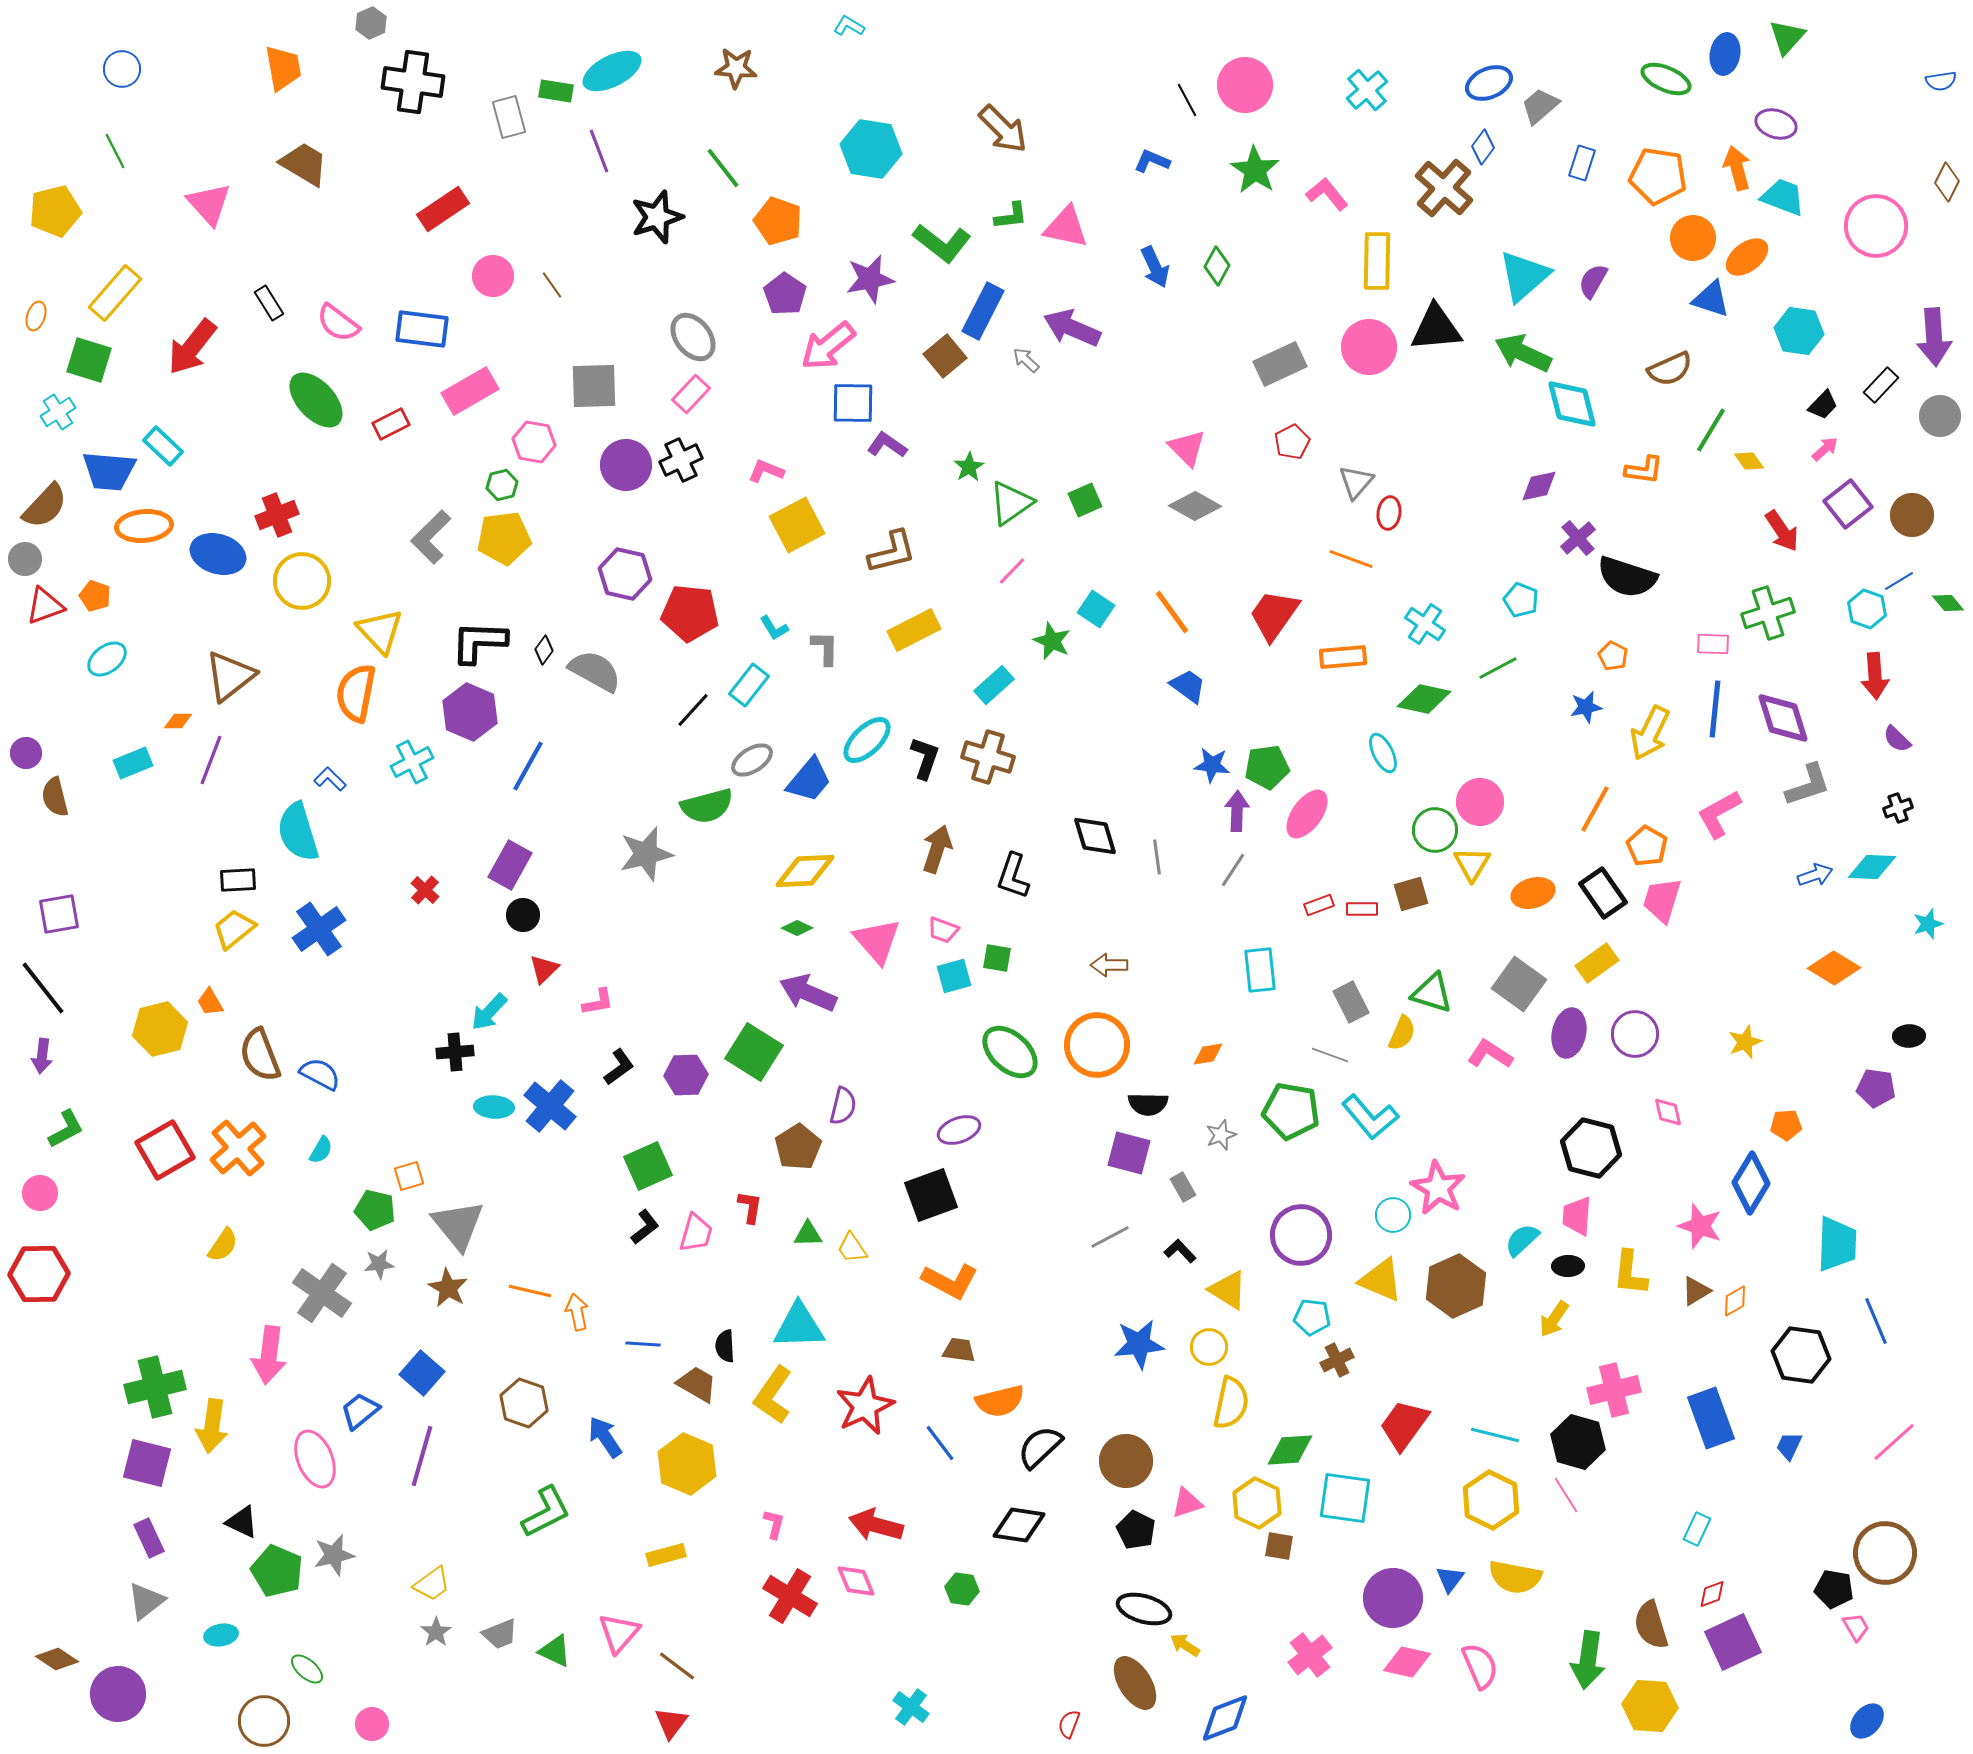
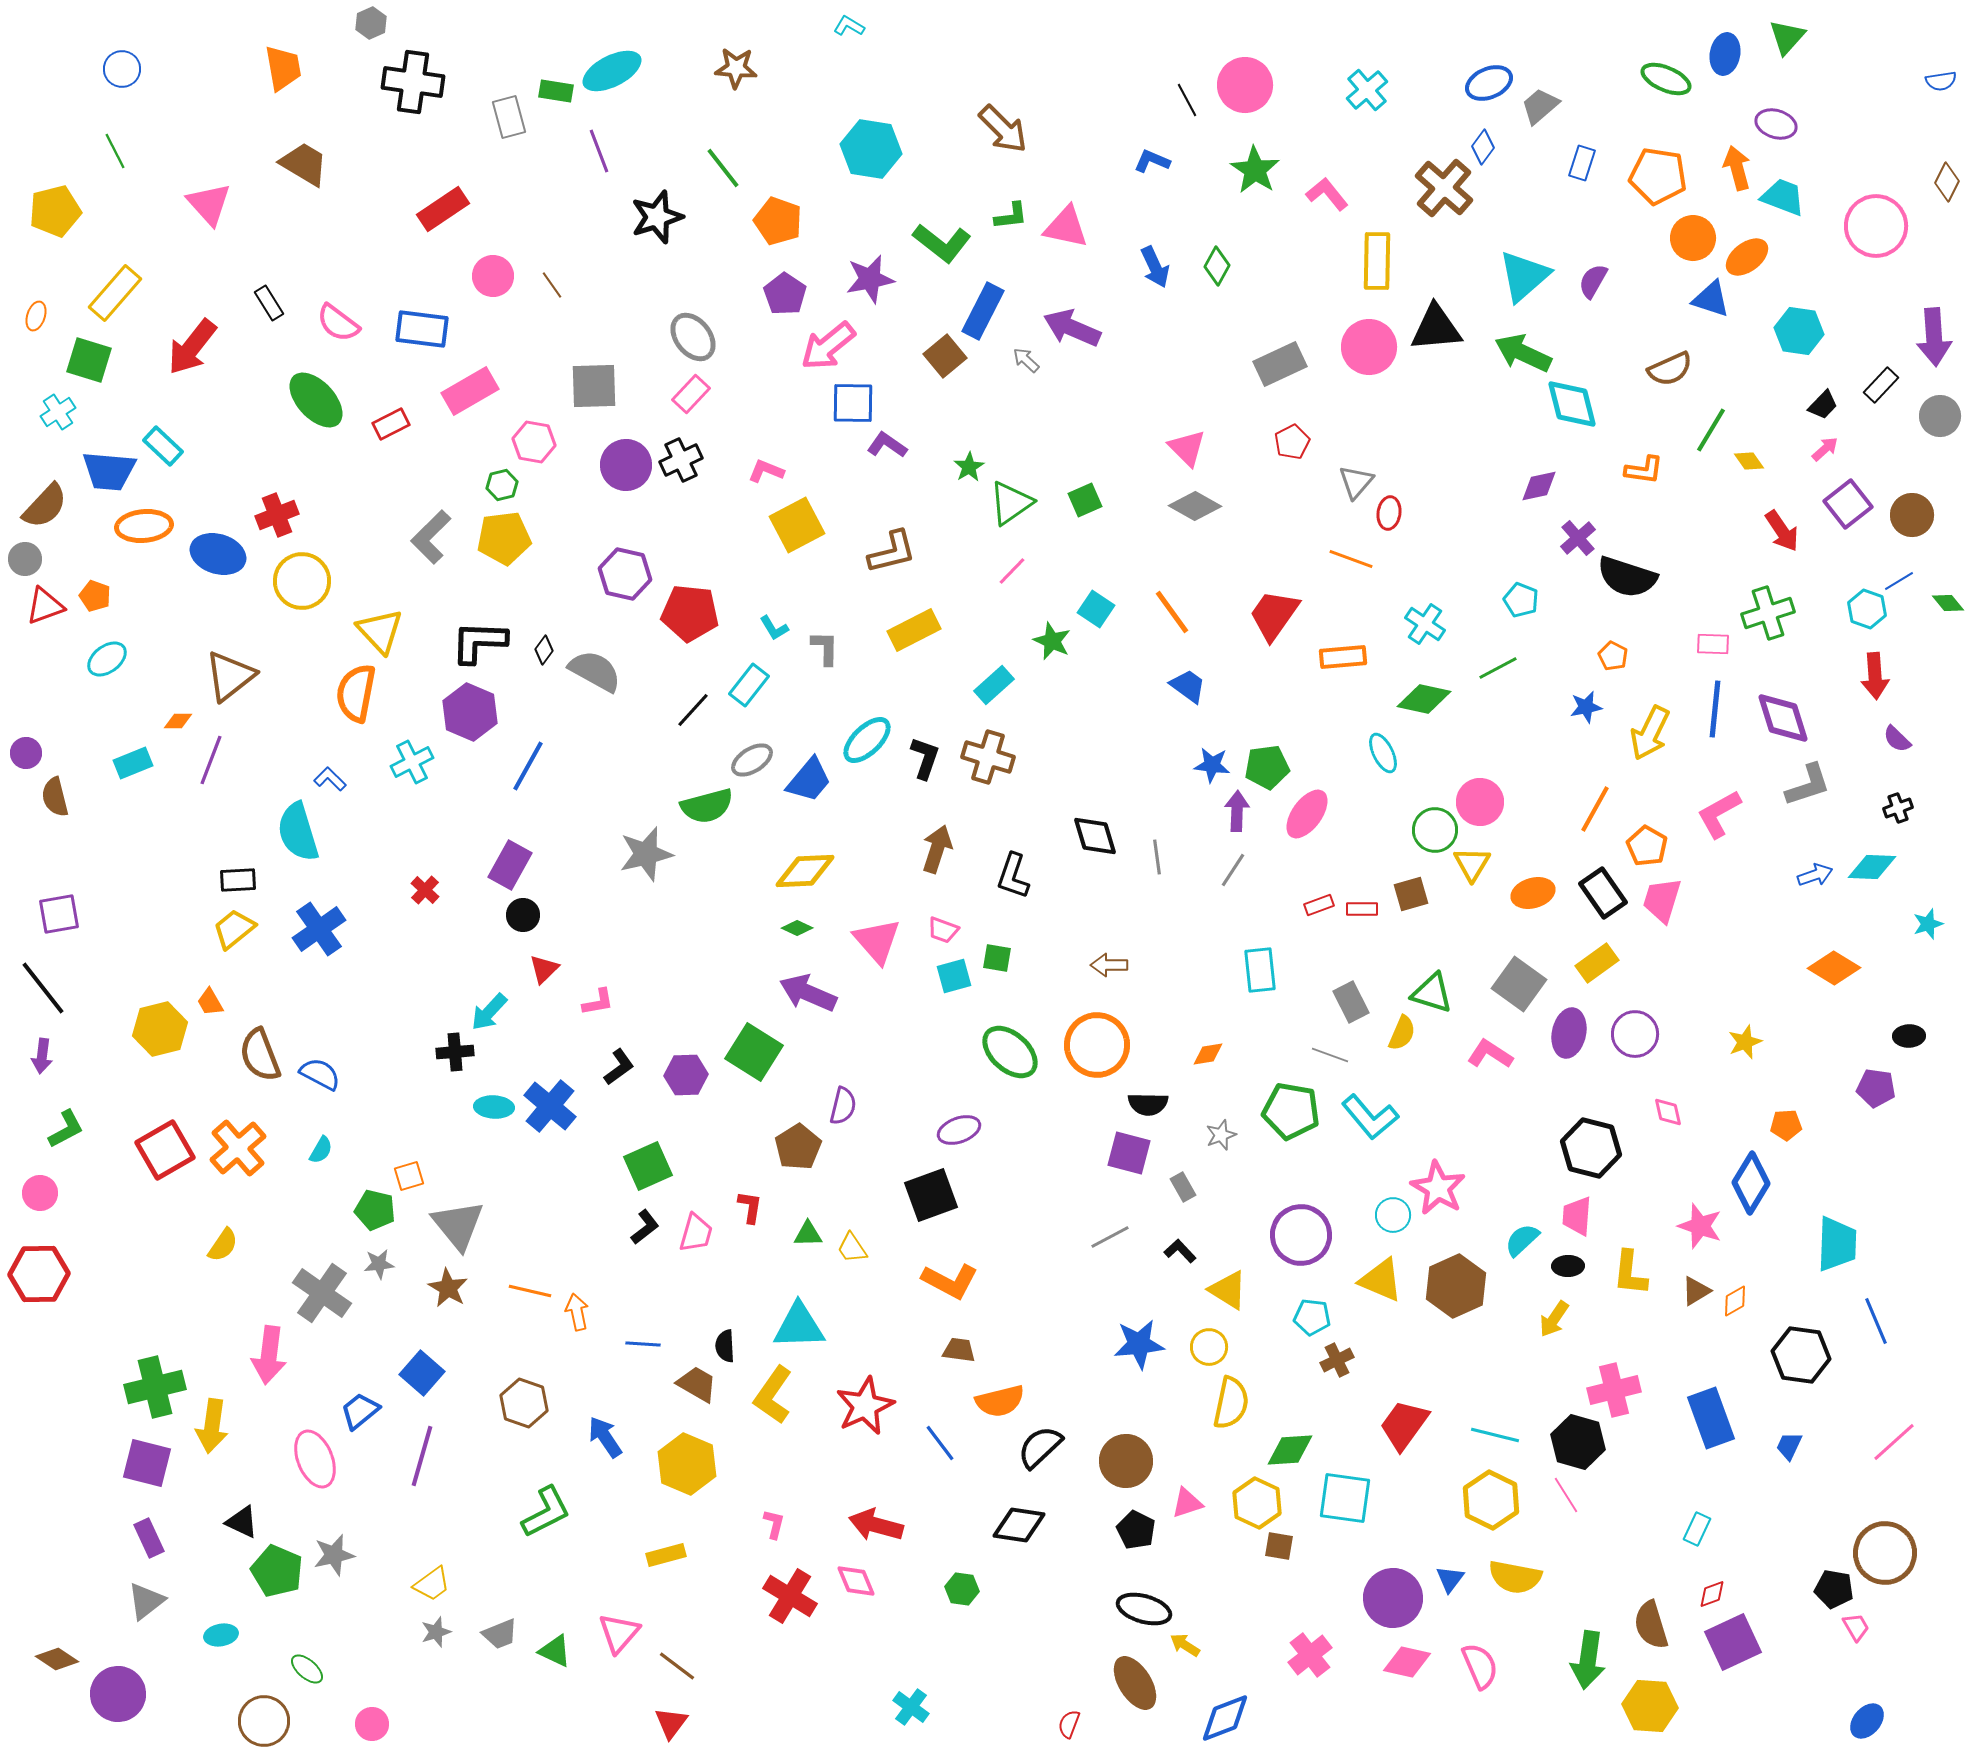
gray star at (436, 1632): rotated 16 degrees clockwise
